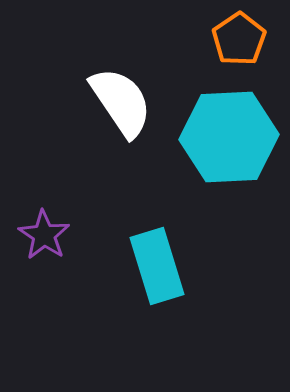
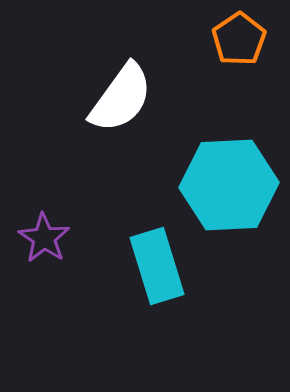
white semicircle: moved 4 px up; rotated 70 degrees clockwise
cyan hexagon: moved 48 px down
purple star: moved 3 px down
